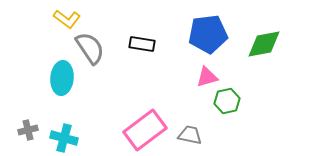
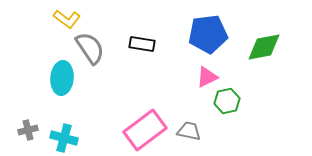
green diamond: moved 3 px down
pink triangle: rotated 10 degrees counterclockwise
gray trapezoid: moved 1 px left, 4 px up
